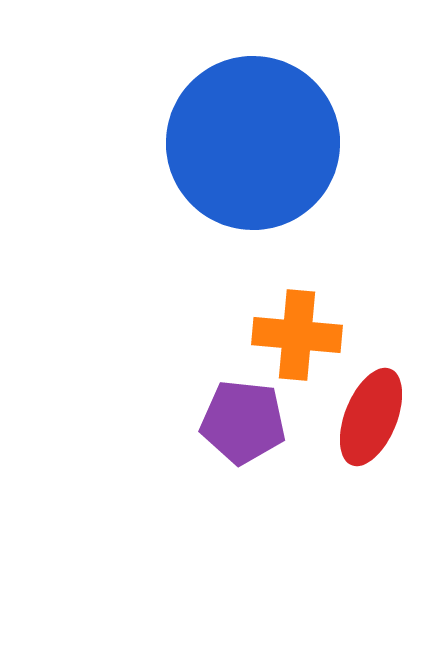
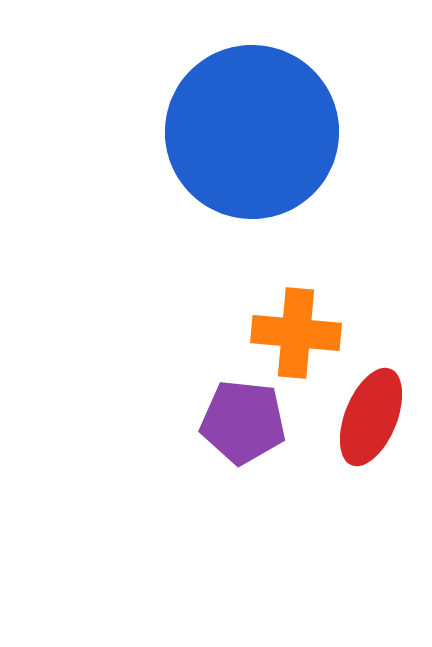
blue circle: moved 1 px left, 11 px up
orange cross: moved 1 px left, 2 px up
